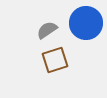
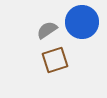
blue circle: moved 4 px left, 1 px up
